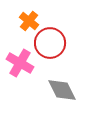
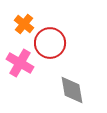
orange cross: moved 5 px left, 3 px down
gray diamond: moved 10 px right; rotated 16 degrees clockwise
